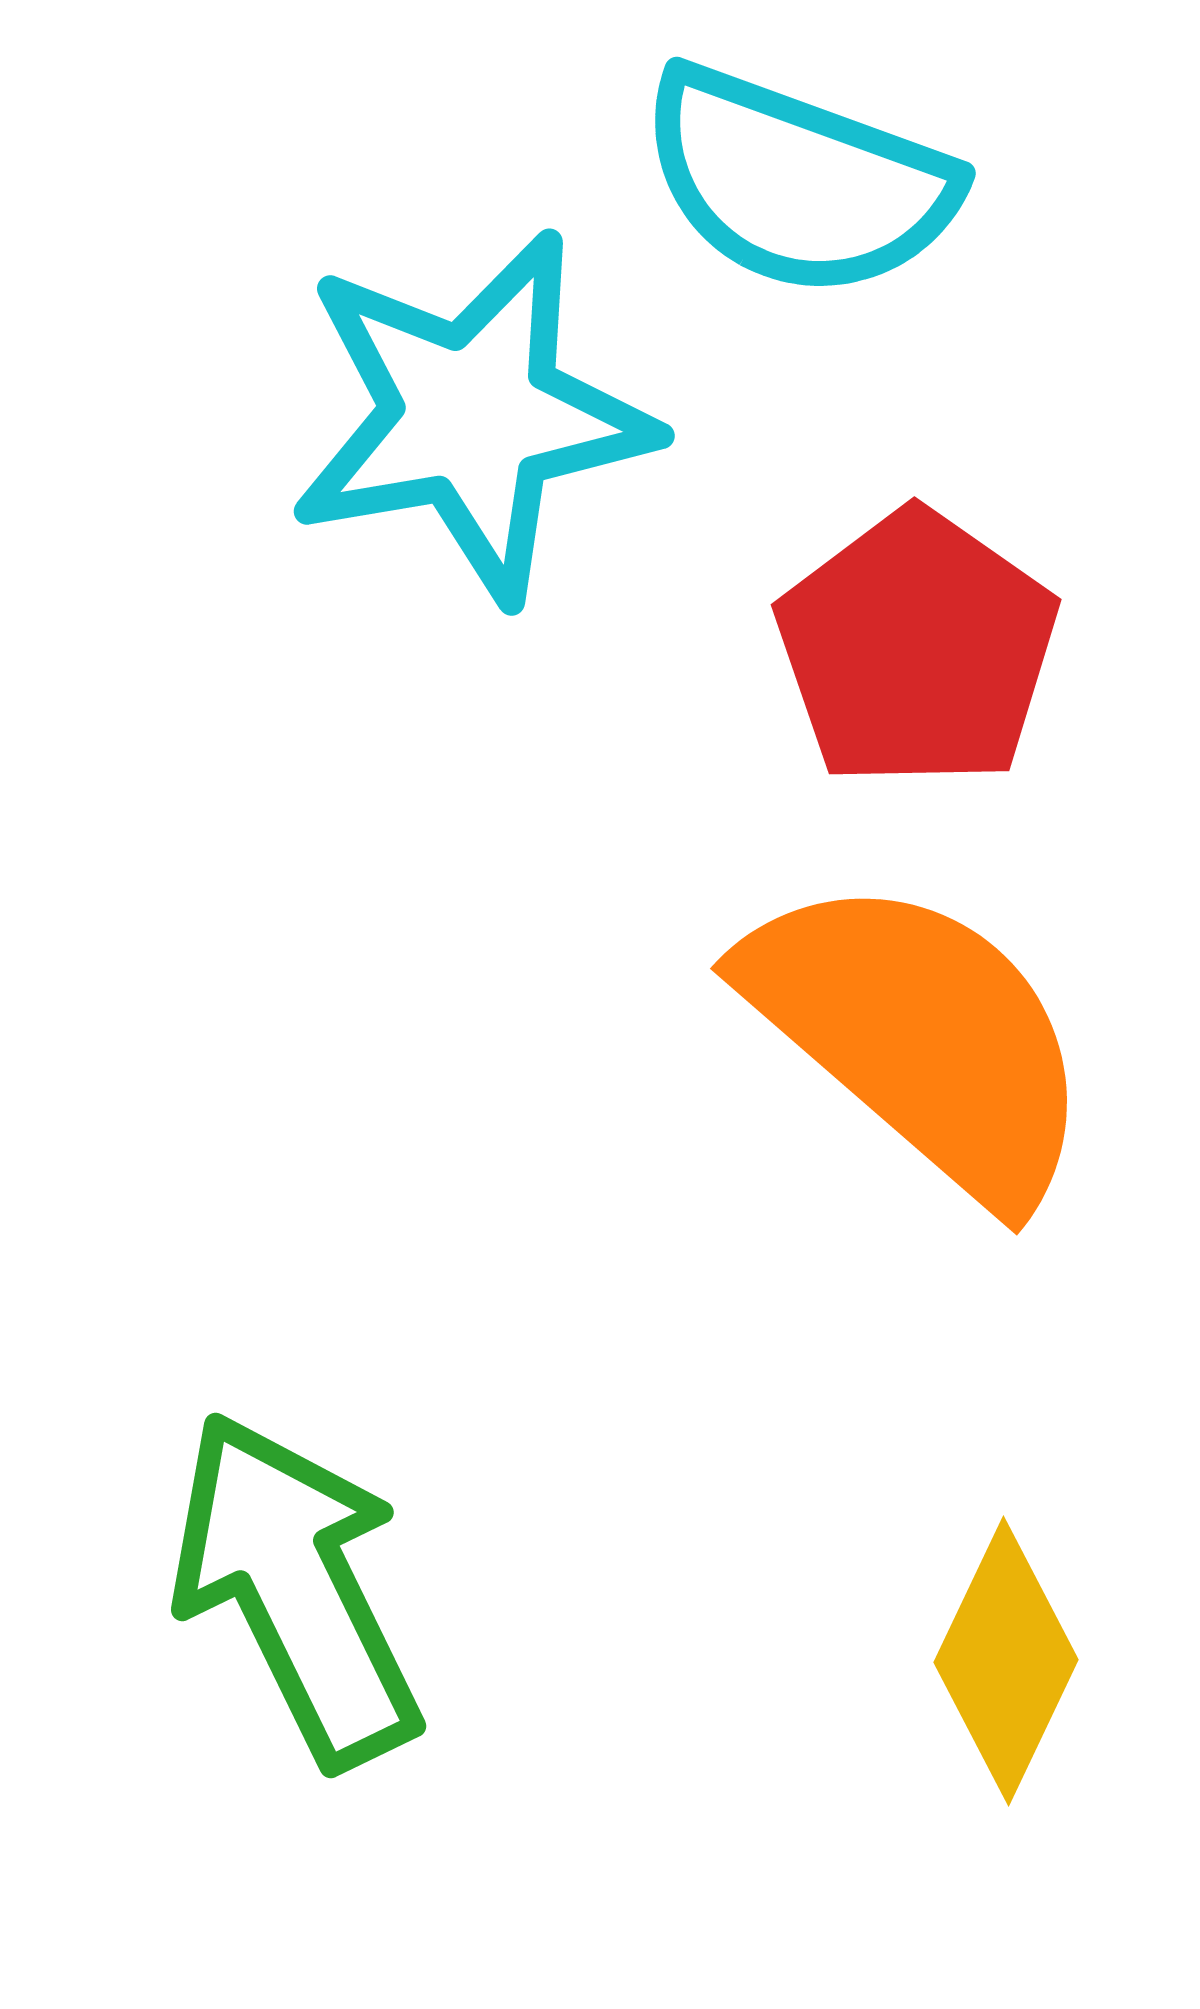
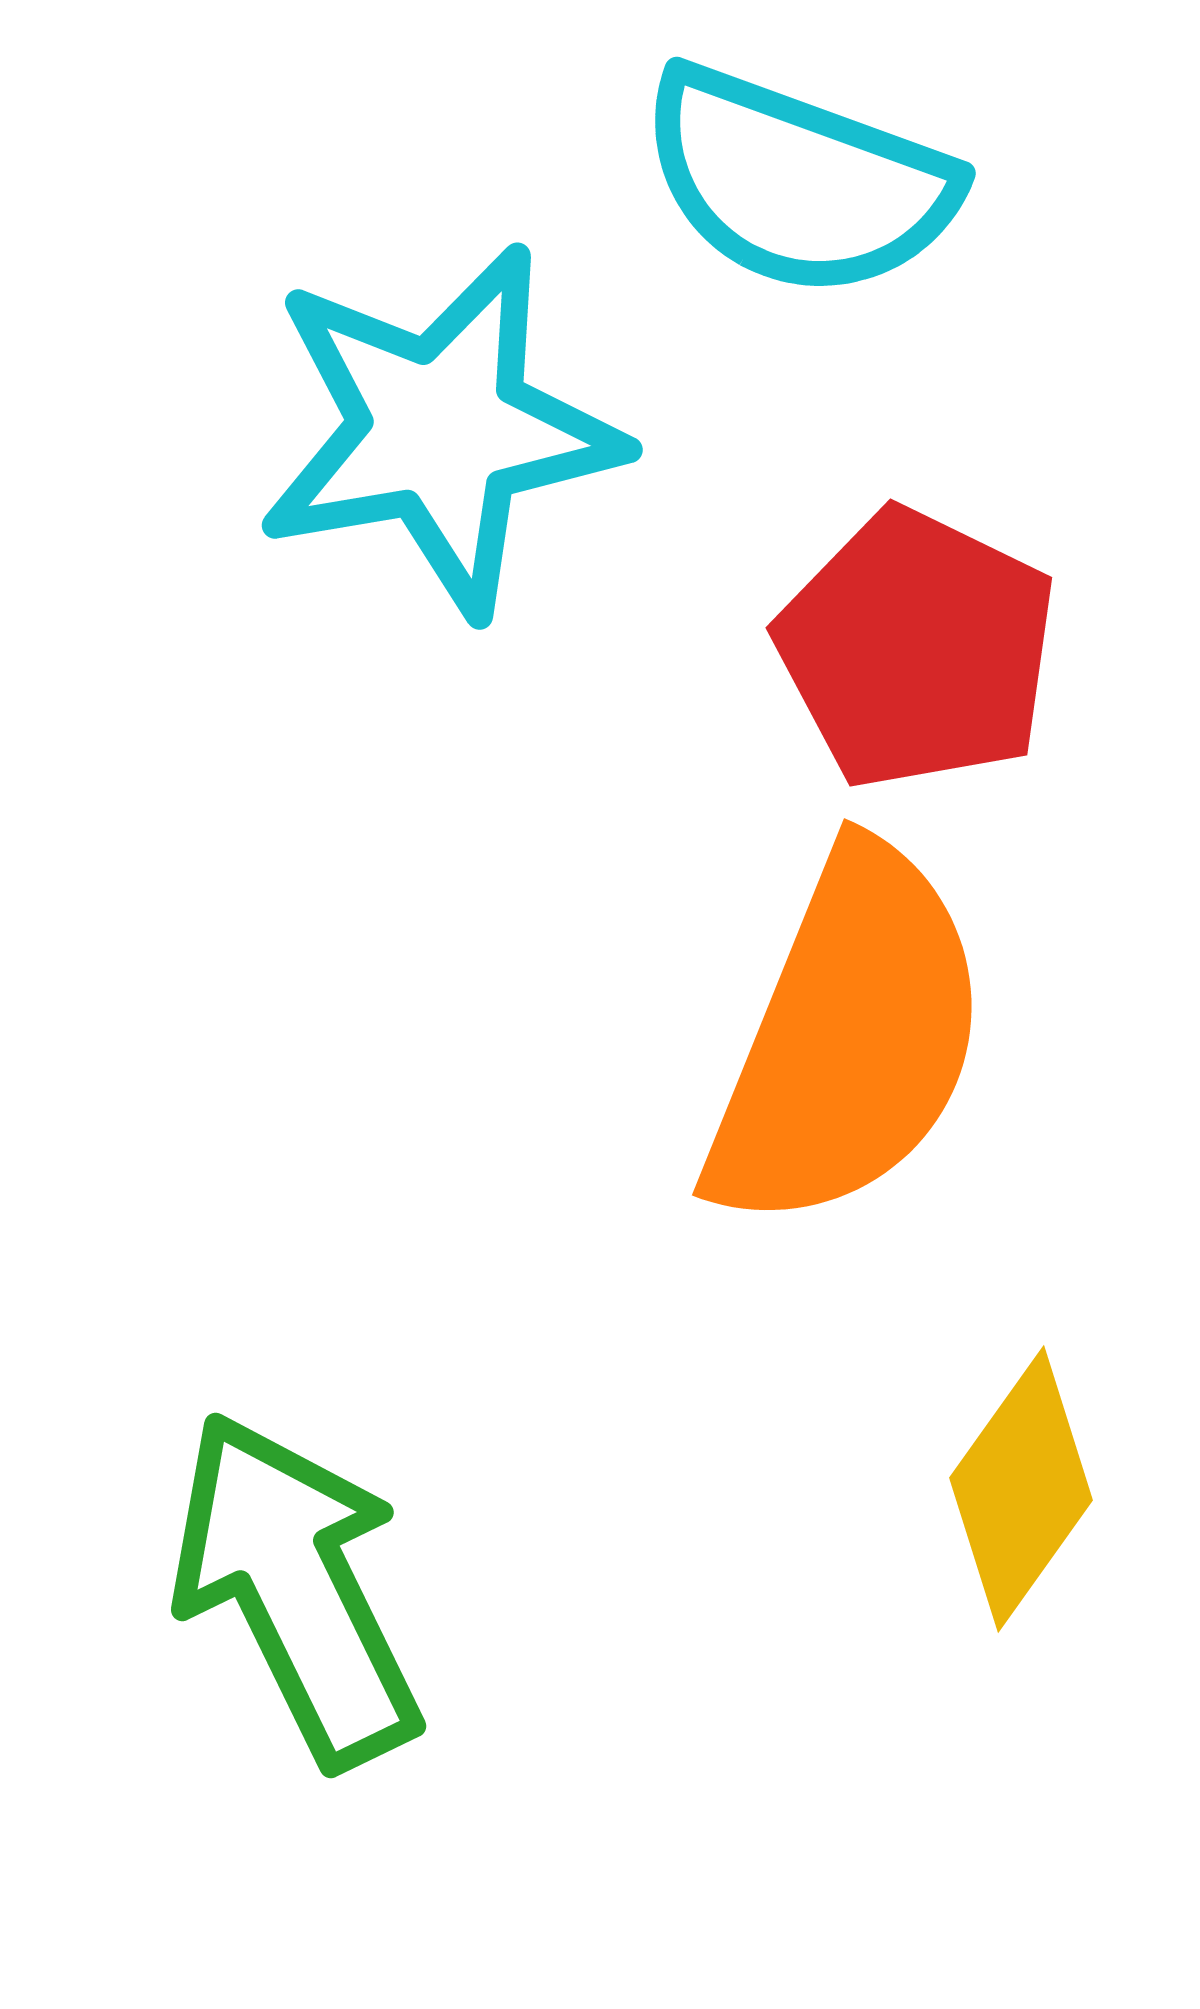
cyan star: moved 32 px left, 14 px down
red pentagon: rotated 9 degrees counterclockwise
orange semicircle: moved 72 px left, 2 px down; rotated 71 degrees clockwise
yellow diamond: moved 15 px right, 172 px up; rotated 10 degrees clockwise
